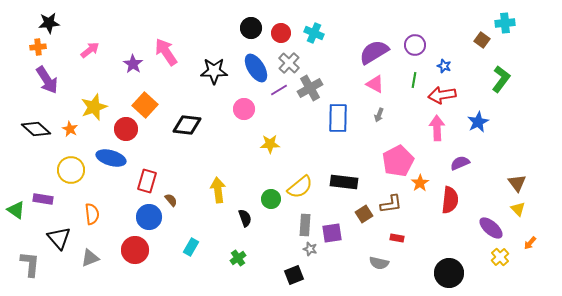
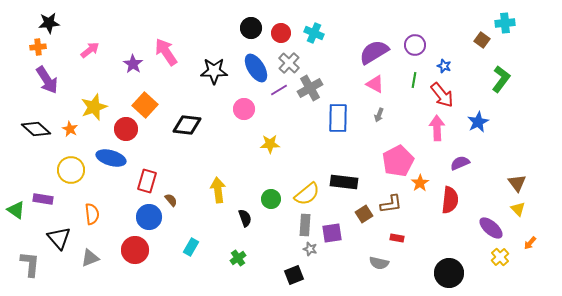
red arrow at (442, 95): rotated 120 degrees counterclockwise
yellow semicircle at (300, 187): moved 7 px right, 7 px down
